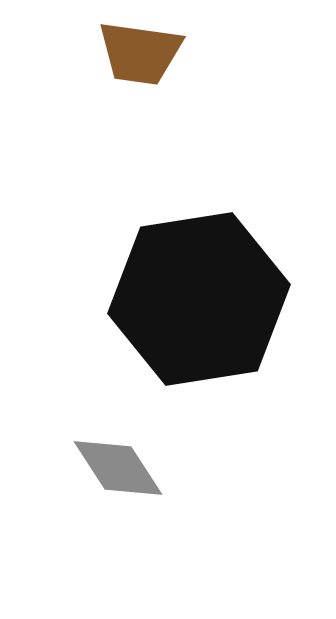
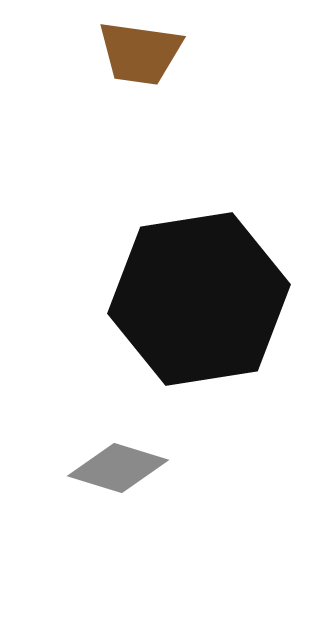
gray diamond: rotated 40 degrees counterclockwise
